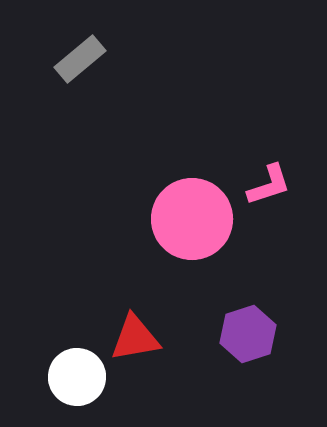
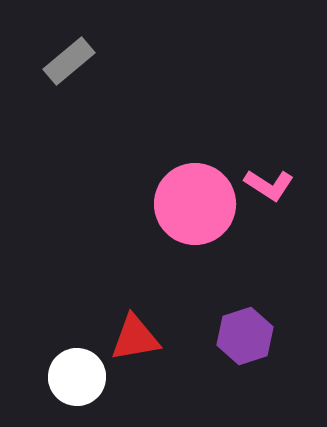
gray rectangle: moved 11 px left, 2 px down
pink L-shape: rotated 51 degrees clockwise
pink circle: moved 3 px right, 15 px up
purple hexagon: moved 3 px left, 2 px down
